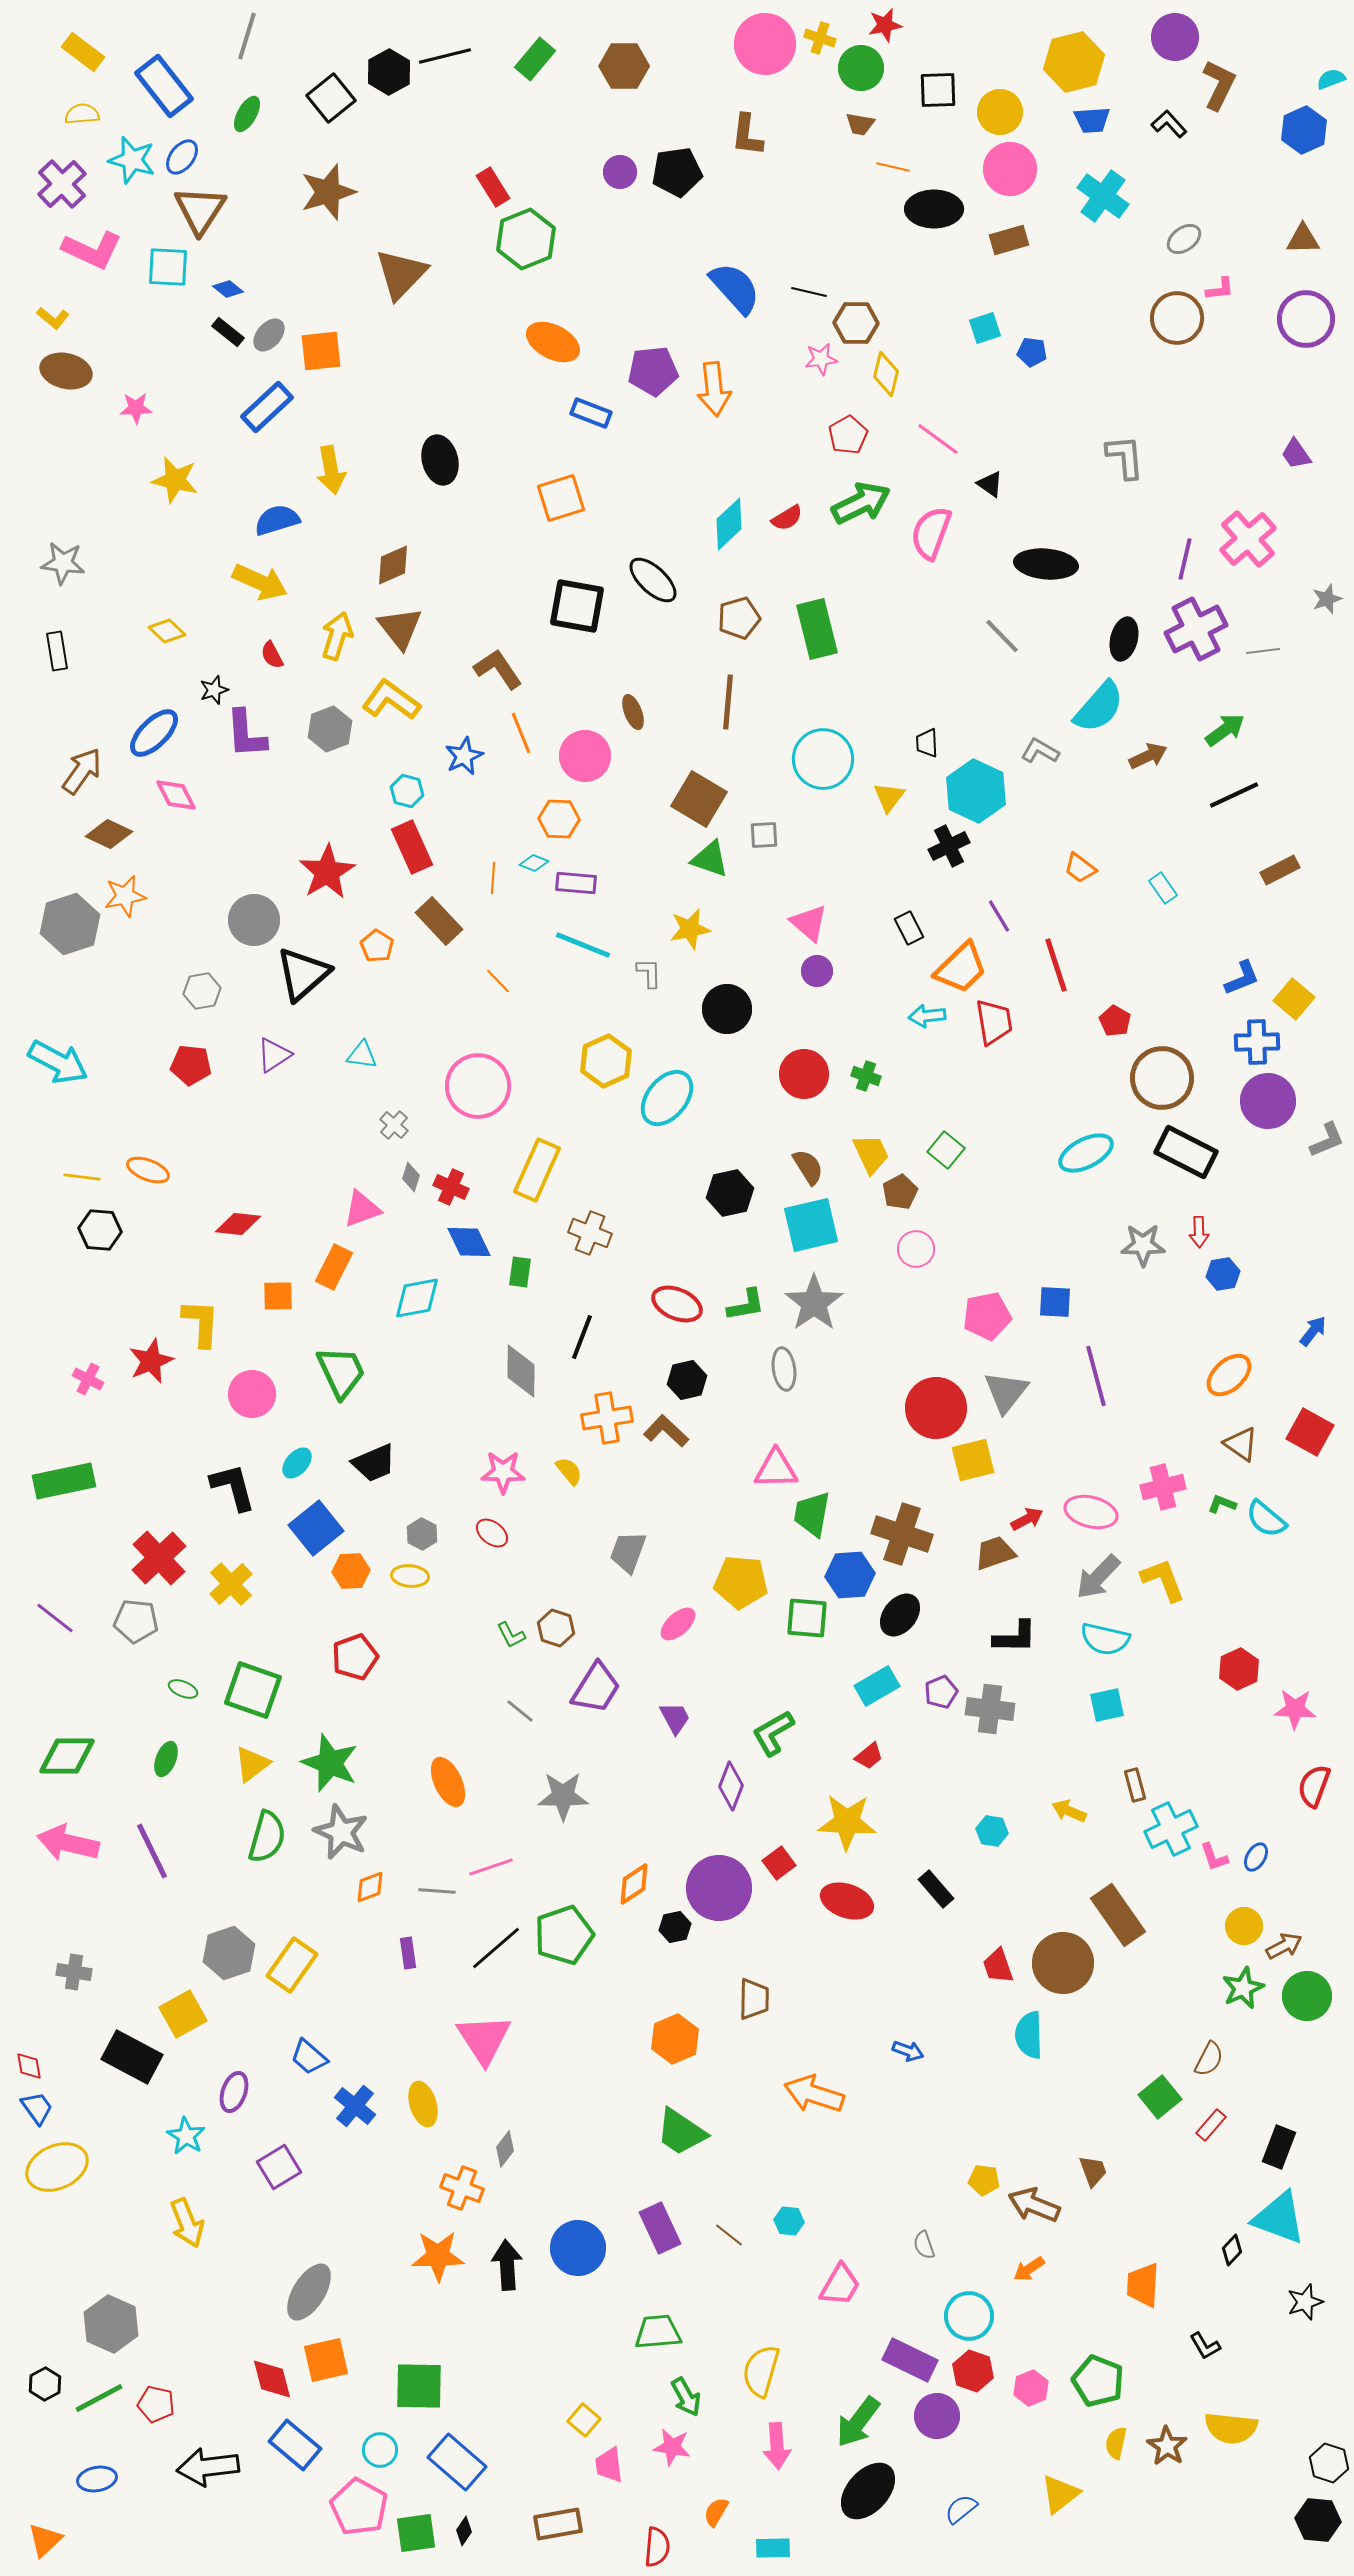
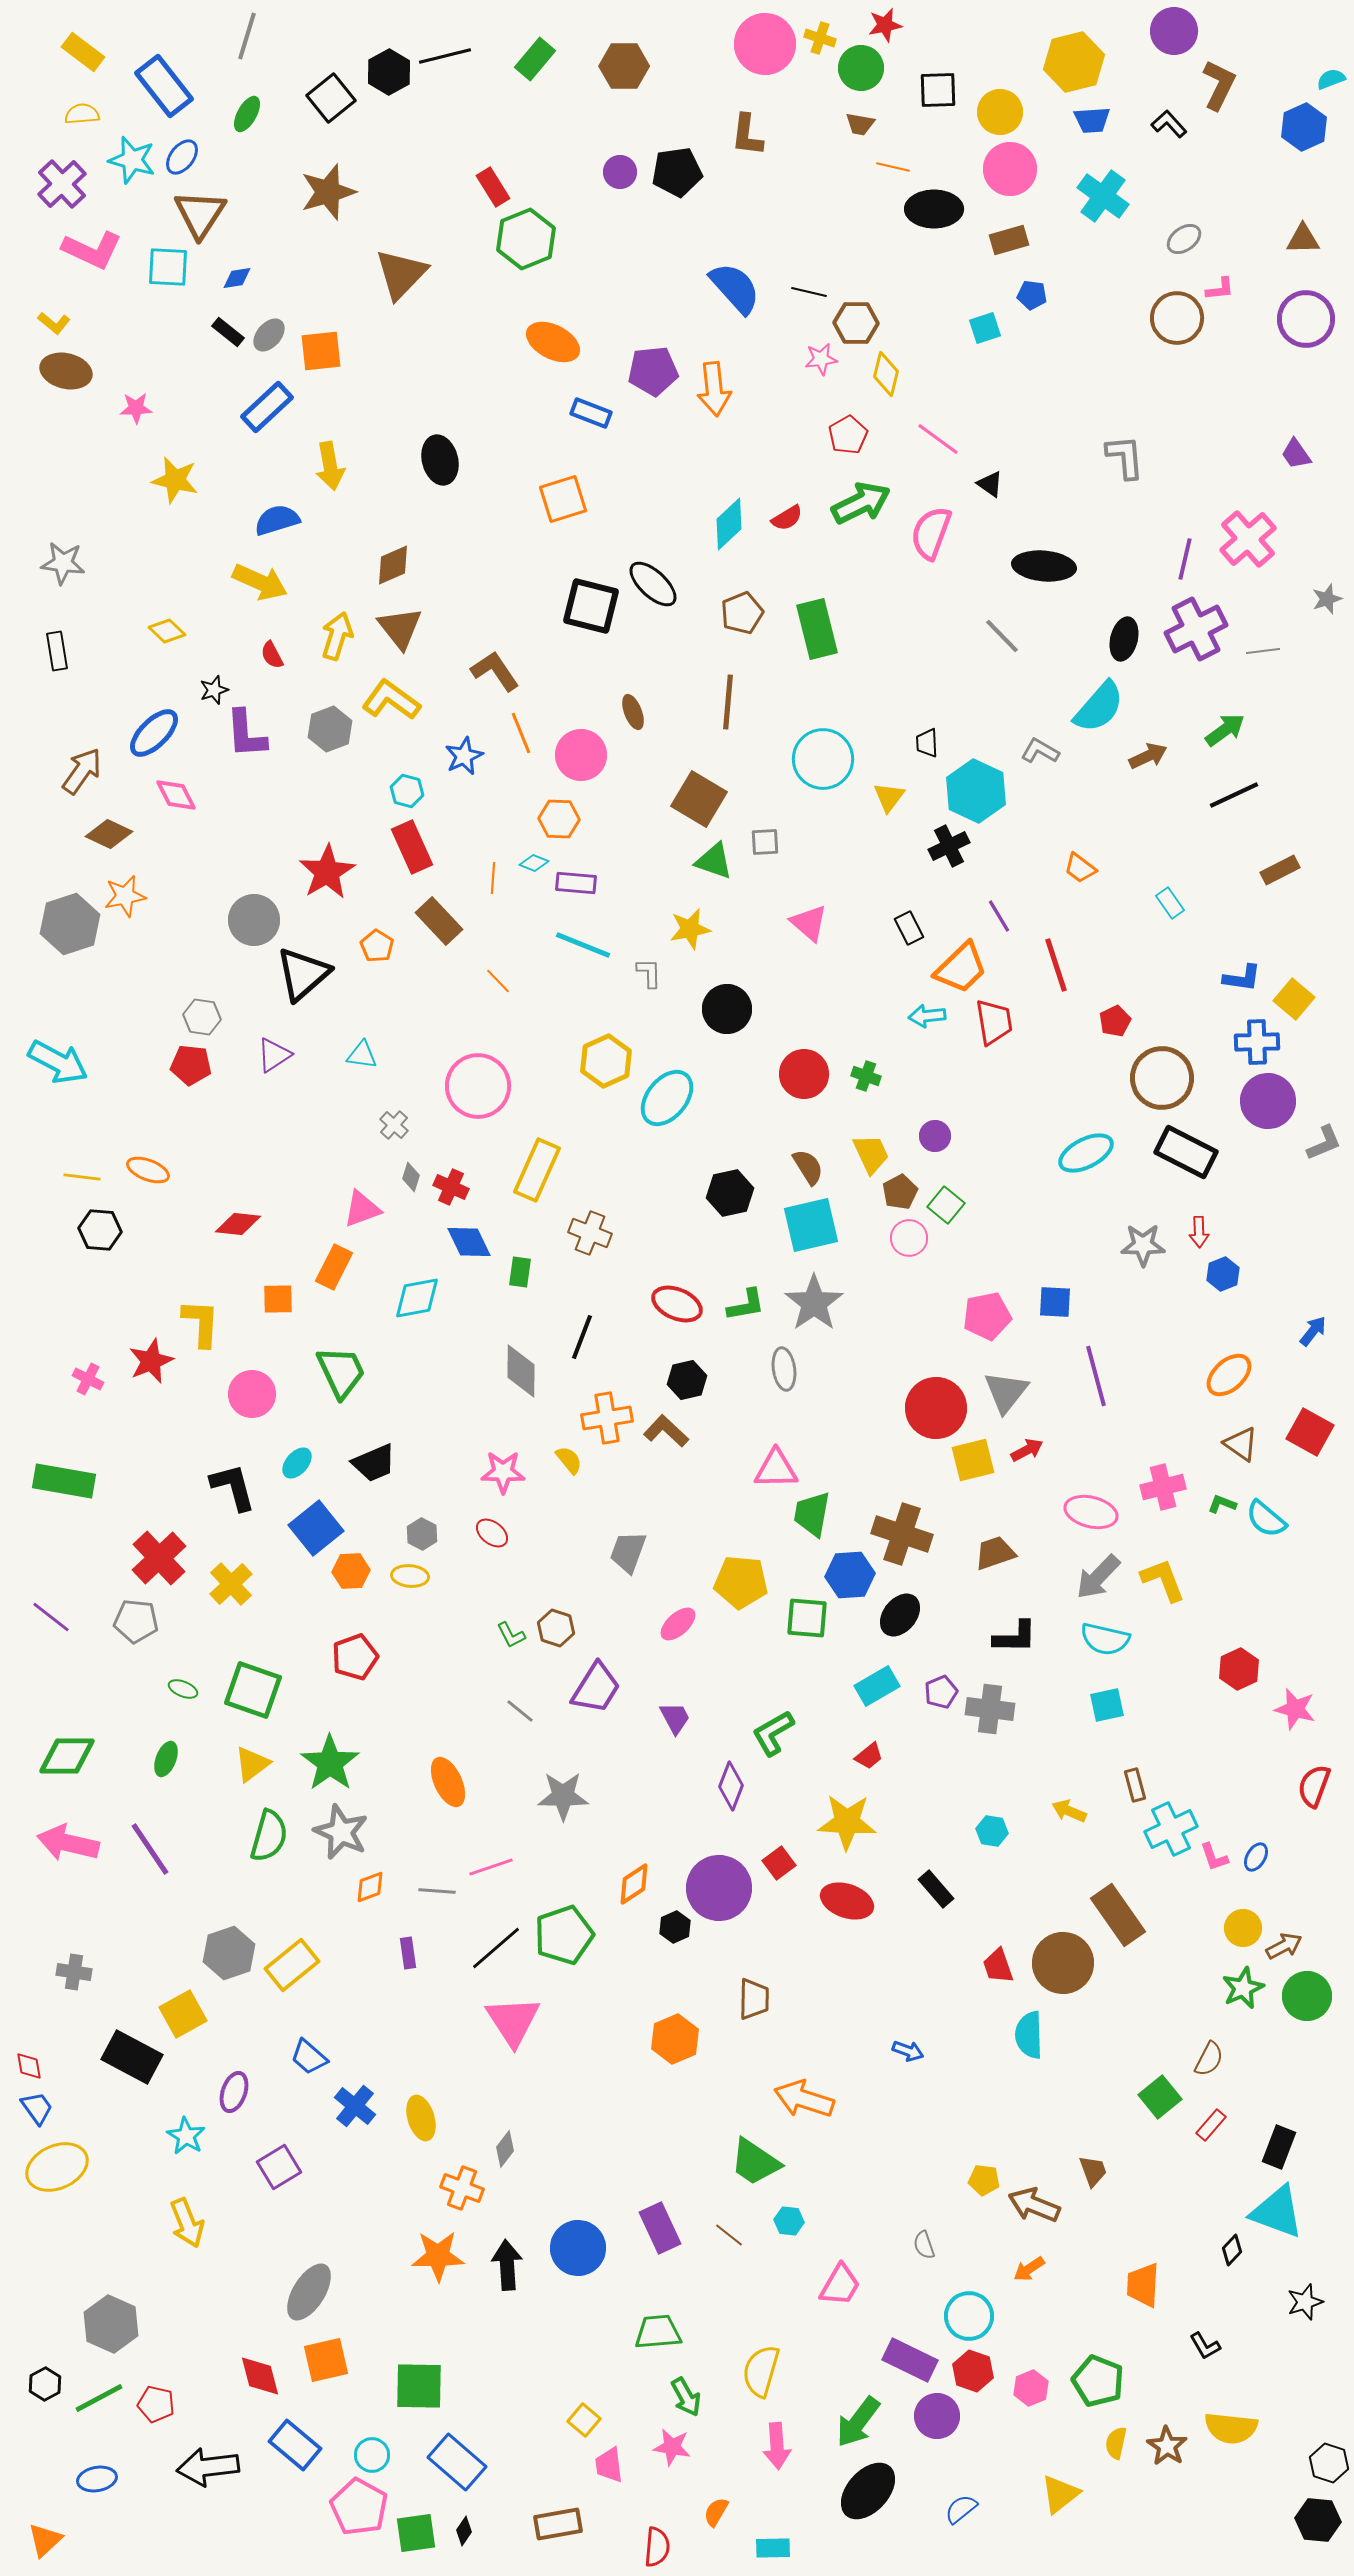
purple circle at (1175, 37): moved 1 px left, 6 px up
blue hexagon at (1304, 130): moved 3 px up
brown triangle at (200, 210): moved 4 px down
blue diamond at (228, 289): moved 9 px right, 11 px up; rotated 48 degrees counterclockwise
yellow L-shape at (53, 318): moved 1 px right, 5 px down
blue pentagon at (1032, 352): moved 57 px up
yellow arrow at (331, 470): moved 1 px left, 4 px up
orange square at (561, 498): moved 2 px right, 1 px down
black ellipse at (1046, 564): moved 2 px left, 2 px down
black ellipse at (653, 580): moved 4 px down
black square at (577, 606): moved 14 px right; rotated 4 degrees clockwise
brown pentagon at (739, 618): moved 3 px right, 5 px up; rotated 6 degrees counterclockwise
brown L-shape at (498, 669): moved 3 px left, 2 px down
pink circle at (585, 756): moved 4 px left, 1 px up
gray square at (764, 835): moved 1 px right, 7 px down
green triangle at (710, 859): moved 4 px right, 2 px down
cyan rectangle at (1163, 888): moved 7 px right, 15 px down
purple circle at (817, 971): moved 118 px right, 165 px down
blue L-shape at (1242, 978): rotated 30 degrees clockwise
gray hexagon at (202, 991): moved 26 px down; rotated 18 degrees clockwise
red pentagon at (1115, 1021): rotated 16 degrees clockwise
gray L-shape at (1327, 1140): moved 3 px left, 3 px down
green square at (946, 1150): moved 55 px down
pink circle at (916, 1249): moved 7 px left, 11 px up
blue hexagon at (1223, 1274): rotated 12 degrees counterclockwise
orange square at (278, 1296): moved 3 px down
yellow semicircle at (569, 1471): moved 11 px up
green rectangle at (64, 1481): rotated 22 degrees clockwise
red arrow at (1027, 1519): moved 69 px up
purple line at (55, 1618): moved 4 px left, 1 px up
pink star at (1295, 1709): rotated 12 degrees clockwise
green star at (330, 1763): rotated 14 degrees clockwise
green semicircle at (267, 1837): moved 2 px right, 1 px up
purple line at (152, 1851): moved 2 px left, 2 px up; rotated 8 degrees counterclockwise
yellow circle at (1244, 1926): moved 1 px left, 2 px down
black hexagon at (675, 1927): rotated 12 degrees counterclockwise
yellow rectangle at (292, 1965): rotated 16 degrees clockwise
pink triangle at (484, 2039): moved 29 px right, 18 px up
orange arrow at (814, 2094): moved 10 px left, 5 px down
yellow ellipse at (423, 2104): moved 2 px left, 14 px down
green trapezoid at (681, 2132): moved 74 px right, 30 px down
cyan triangle at (1279, 2218): moved 2 px left, 6 px up
red diamond at (272, 2379): moved 12 px left, 3 px up
cyan circle at (380, 2450): moved 8 px left, 5 px down
